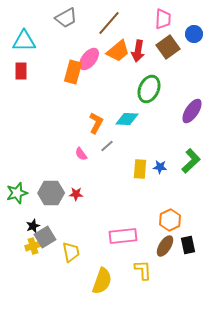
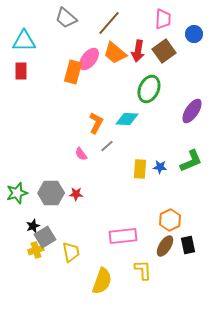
gray trapezoid: rotated 70 degrees clockwise
brown square: moved 4 px left, 4 px down
orange trapezoid: moved 3 px left, 2 px down; rotated 80 degrees clockwise
green L-shape: rotated 20 degrees clockwise
yellow cross: moved 3 px right, 4 px down
